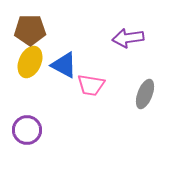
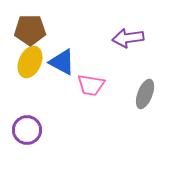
blue triangle: moved 2 px left, 3 px up
